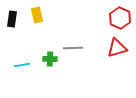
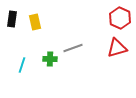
yellow rectangle: moved 2 px left, 7 px down
gray line: rotated 18 degrees counterclockwise
cyan line: rotated 63 degrees counterclockwise
